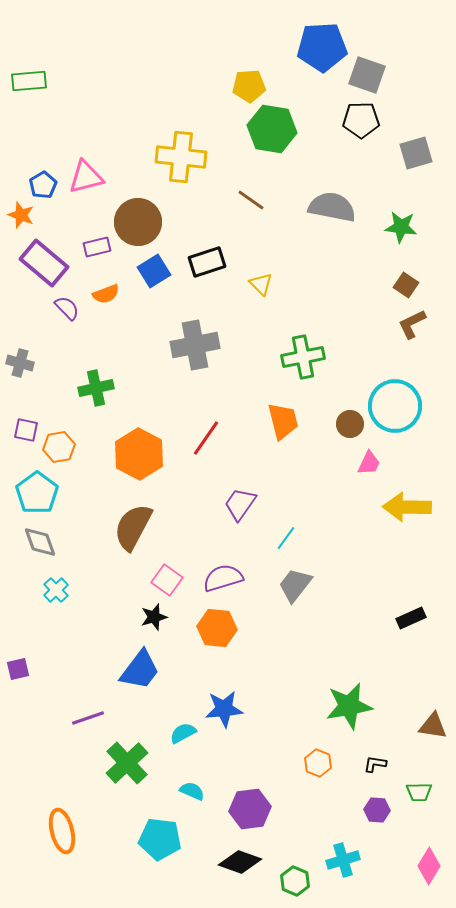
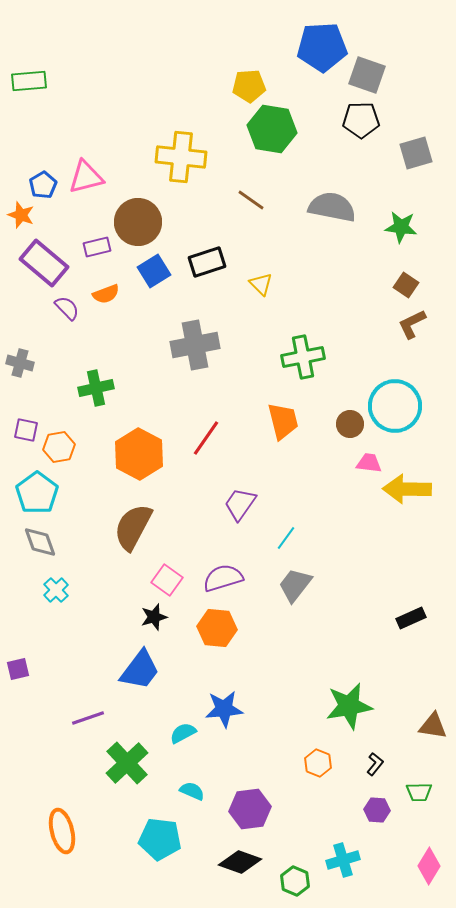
pink trapezoid at (369, 463): rotated 108 degrees counterclockwise
yellow arrow at (407, 507): moved 18 px up
black L-shape at (375, 764): rotated 120 degrees clockwise
